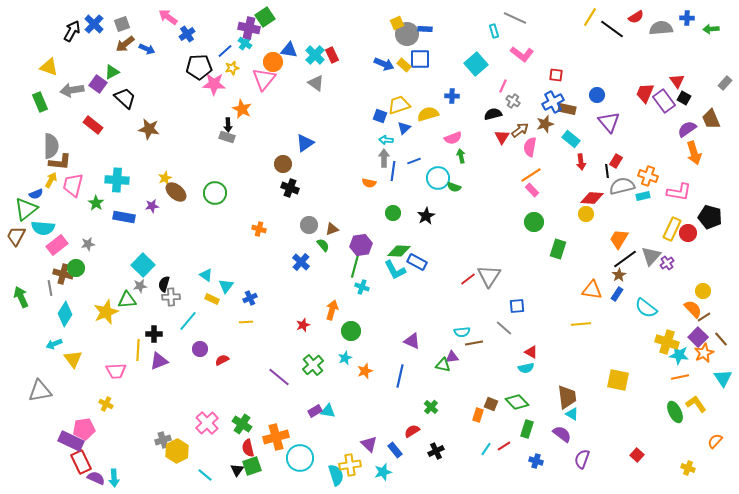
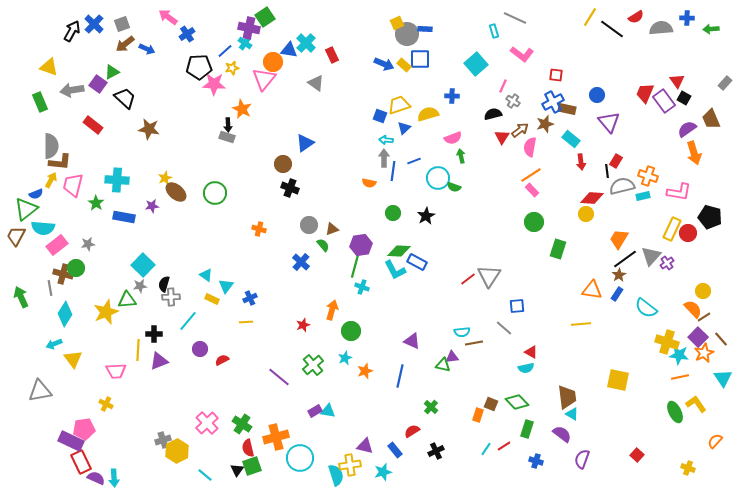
cyan cross at (315, 55): moved 9 px left, 12 px up
purple triangle at (369, 444): moved 4 px left, 2 px down; rotated 30 degrees counterclockwise
